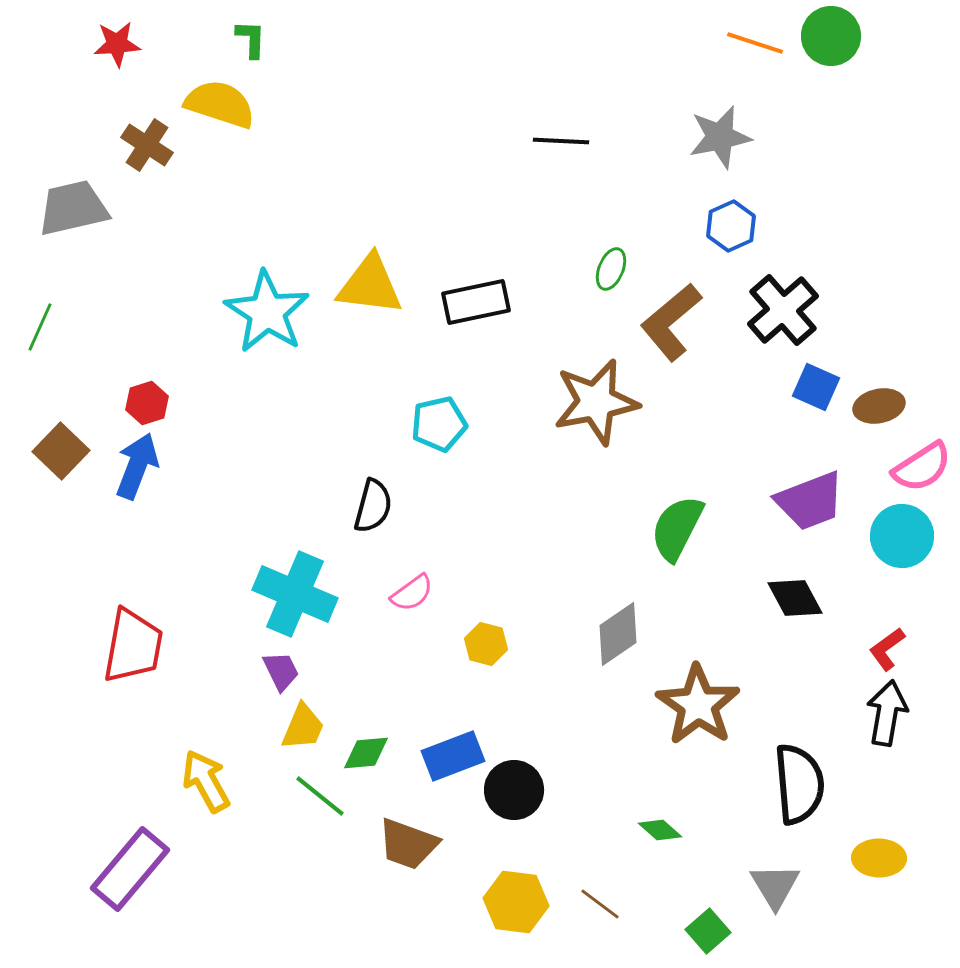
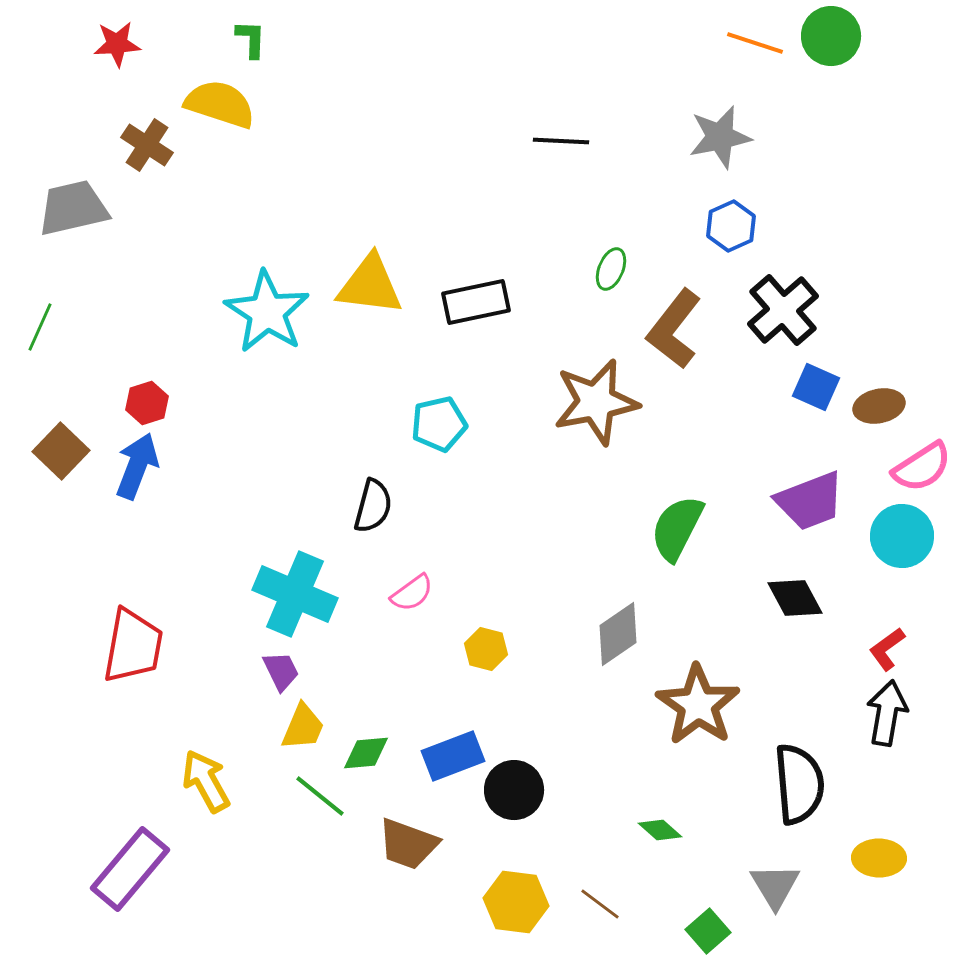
brown L-shape at (671, 322): moved 3 px right, 7 px down; rotated 12 degrees counterclockwise
yellow hexagon at (486, 644): moved 5 px down
